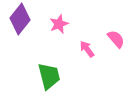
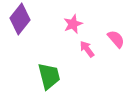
pink star: moved 14 px right
